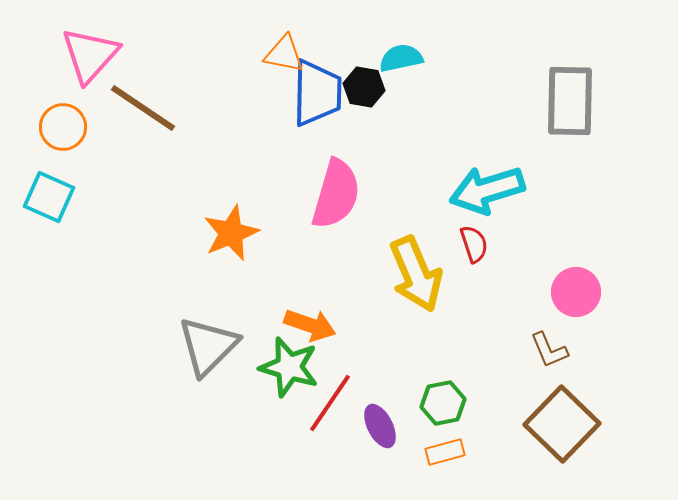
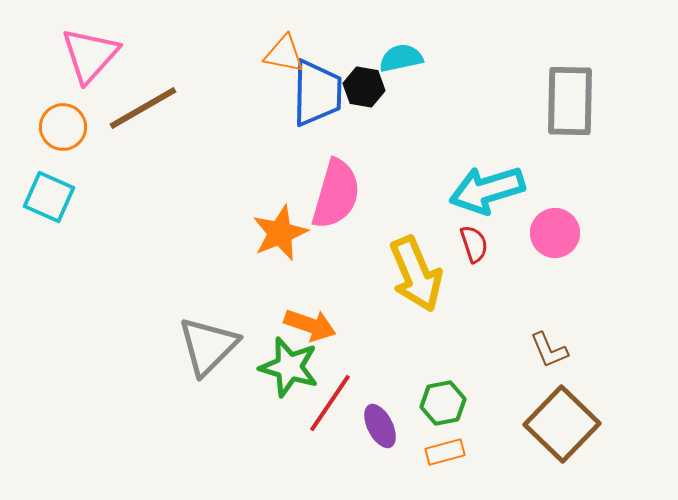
brown line: rotated 64 degrees counterclockwise
orange star: moved 49 px right
pink circle: moved 21 px left, 59 px up
